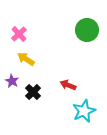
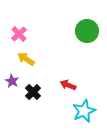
green circle: moved 1 px down
